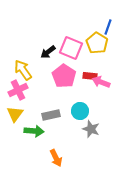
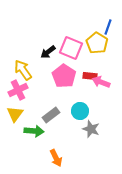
gray rectangle: rotated 24 degrees counterclockwise
